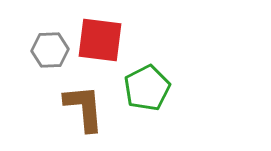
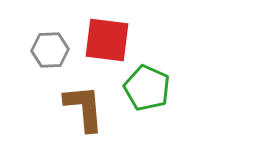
red square: moved 7 px right
green pentagon: rotated 21 degrees counterclockwise
